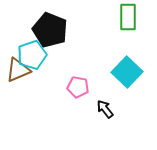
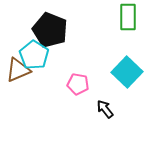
cyan pentagon: moved 2 px right; rotated 20 degrees counterclockwise
pink pentagon: moved 3 px up
